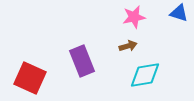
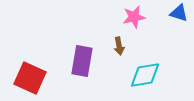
brown arrow: moved 9 px left; rotated 96 degrees clockwise
purple rectangle: rotated 32 degrees clockwise
